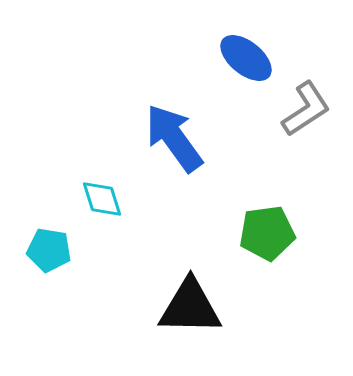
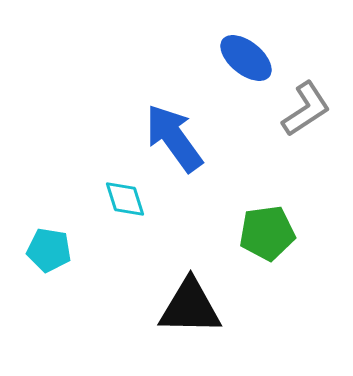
cyan diamond: moved 23 px right
